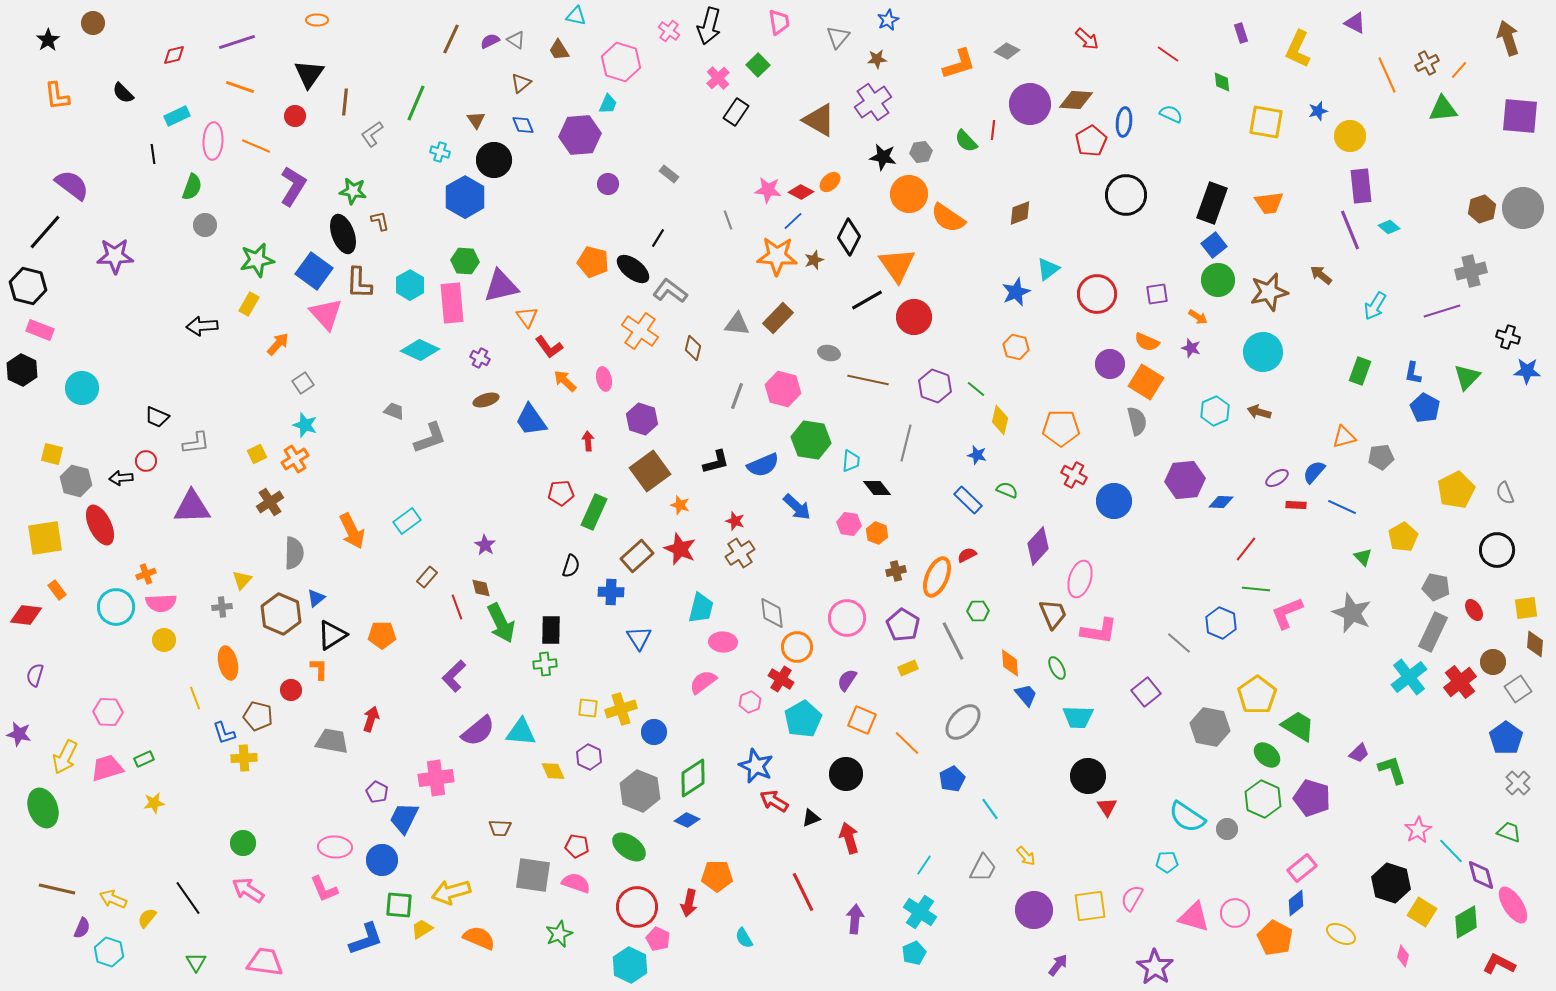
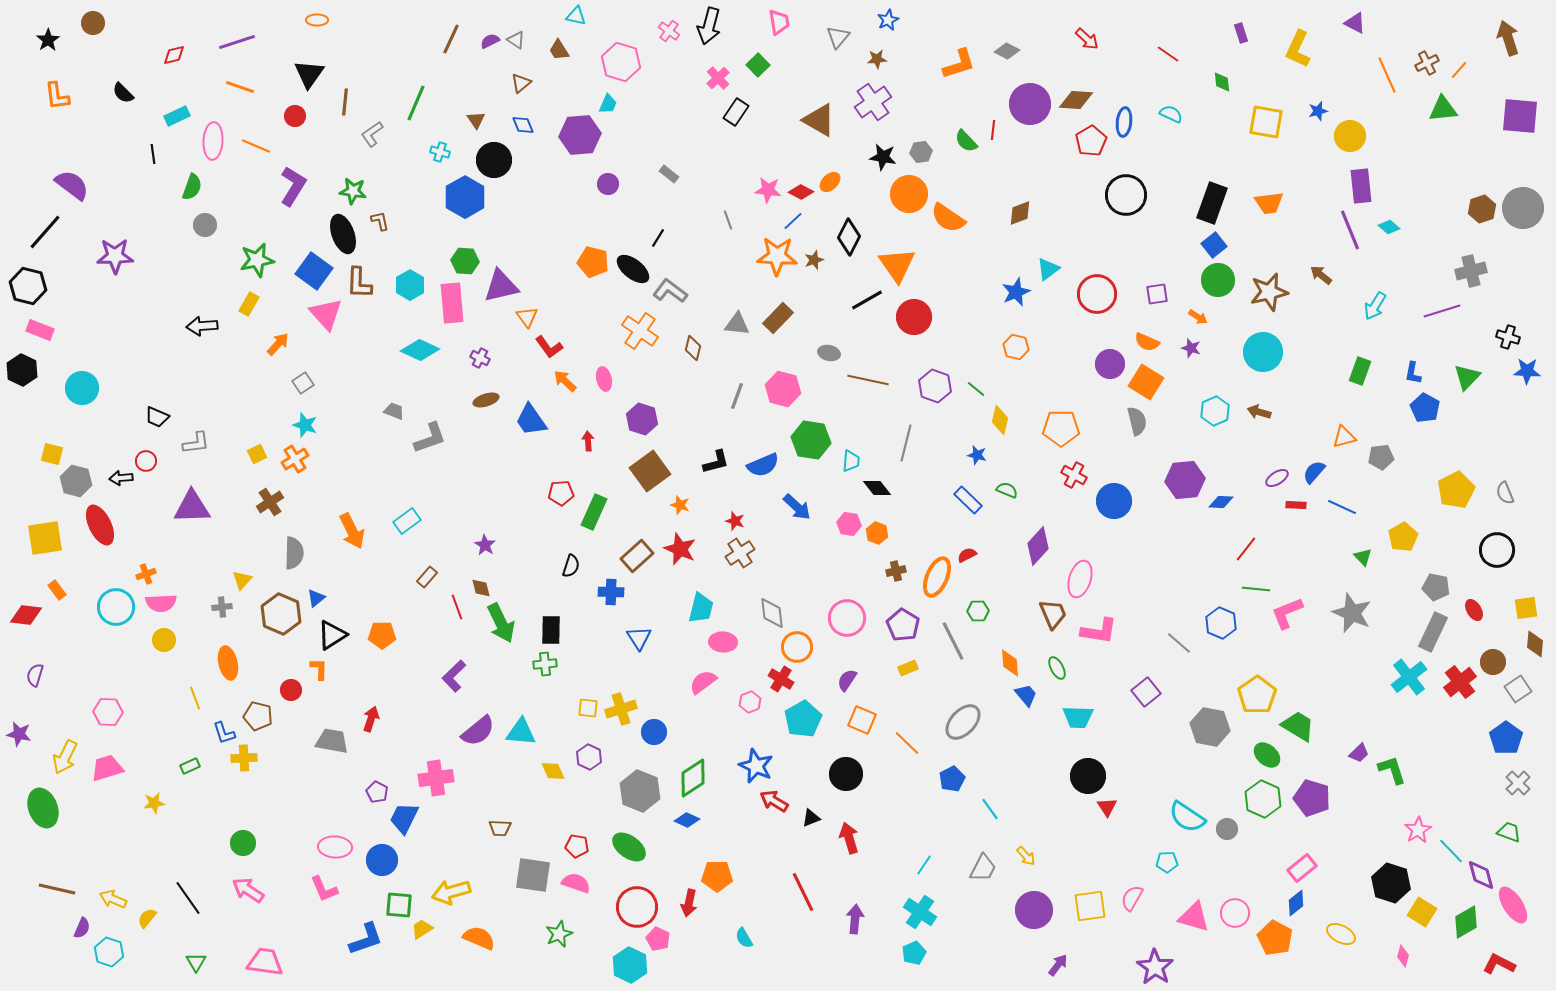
green rectangle at (144, 759): moved 46 px right, 7 px down
